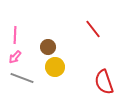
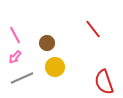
pink line: rotated 30 degrees counterclockwise
brown circle: moved 1 px left, 4 px up
gray line: rotated 45 degrees counterclockwise
